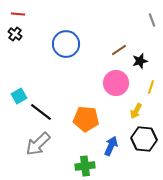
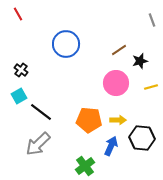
red line: rotated 56 degrees clockwise
black cross: moved 6 px right, 36 px down
yellow line: rotated 56 degrees clockwise
yellow arrow: moved 18 px left, 9 px down; rotated 119 degrees counterclockwise
orange pentagon: moved 3 px right, 1 px down
black hexagon: moved 2 px left, 1 px up
green cross: rotated 30 degrees counterclockwise
